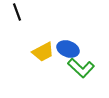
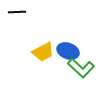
black line: rotated 72 degrees counterclockwise
blue ellipse: moved 2 px down
